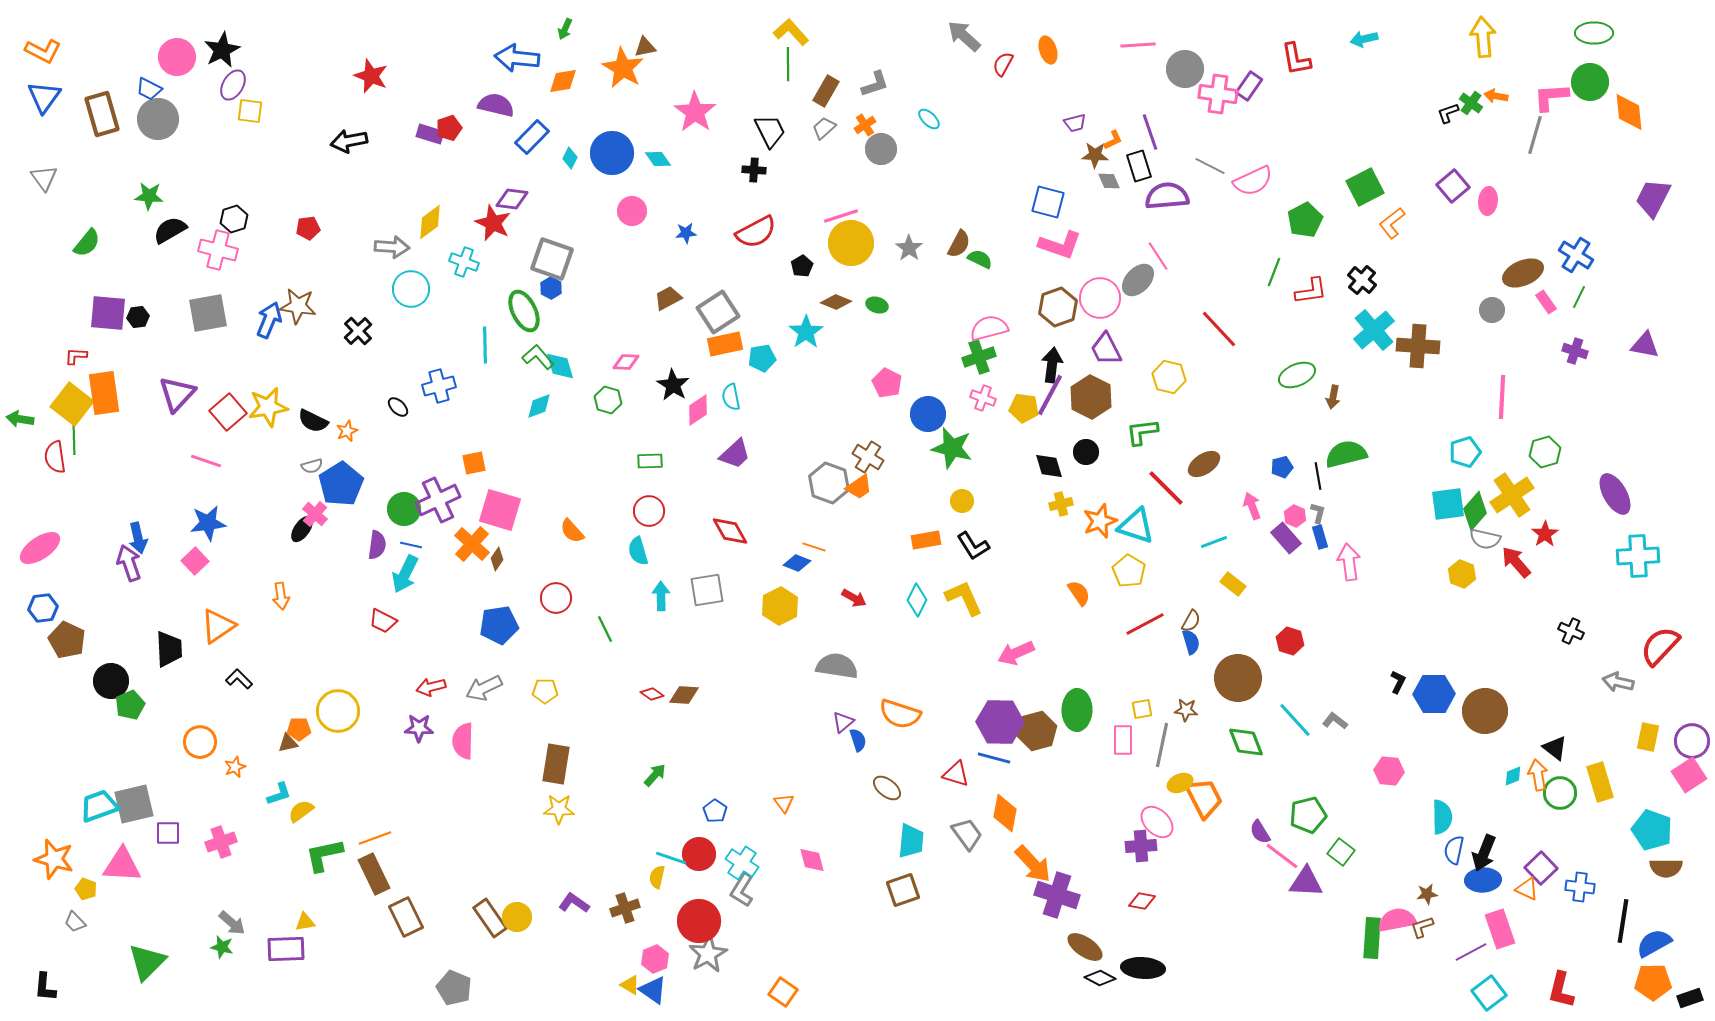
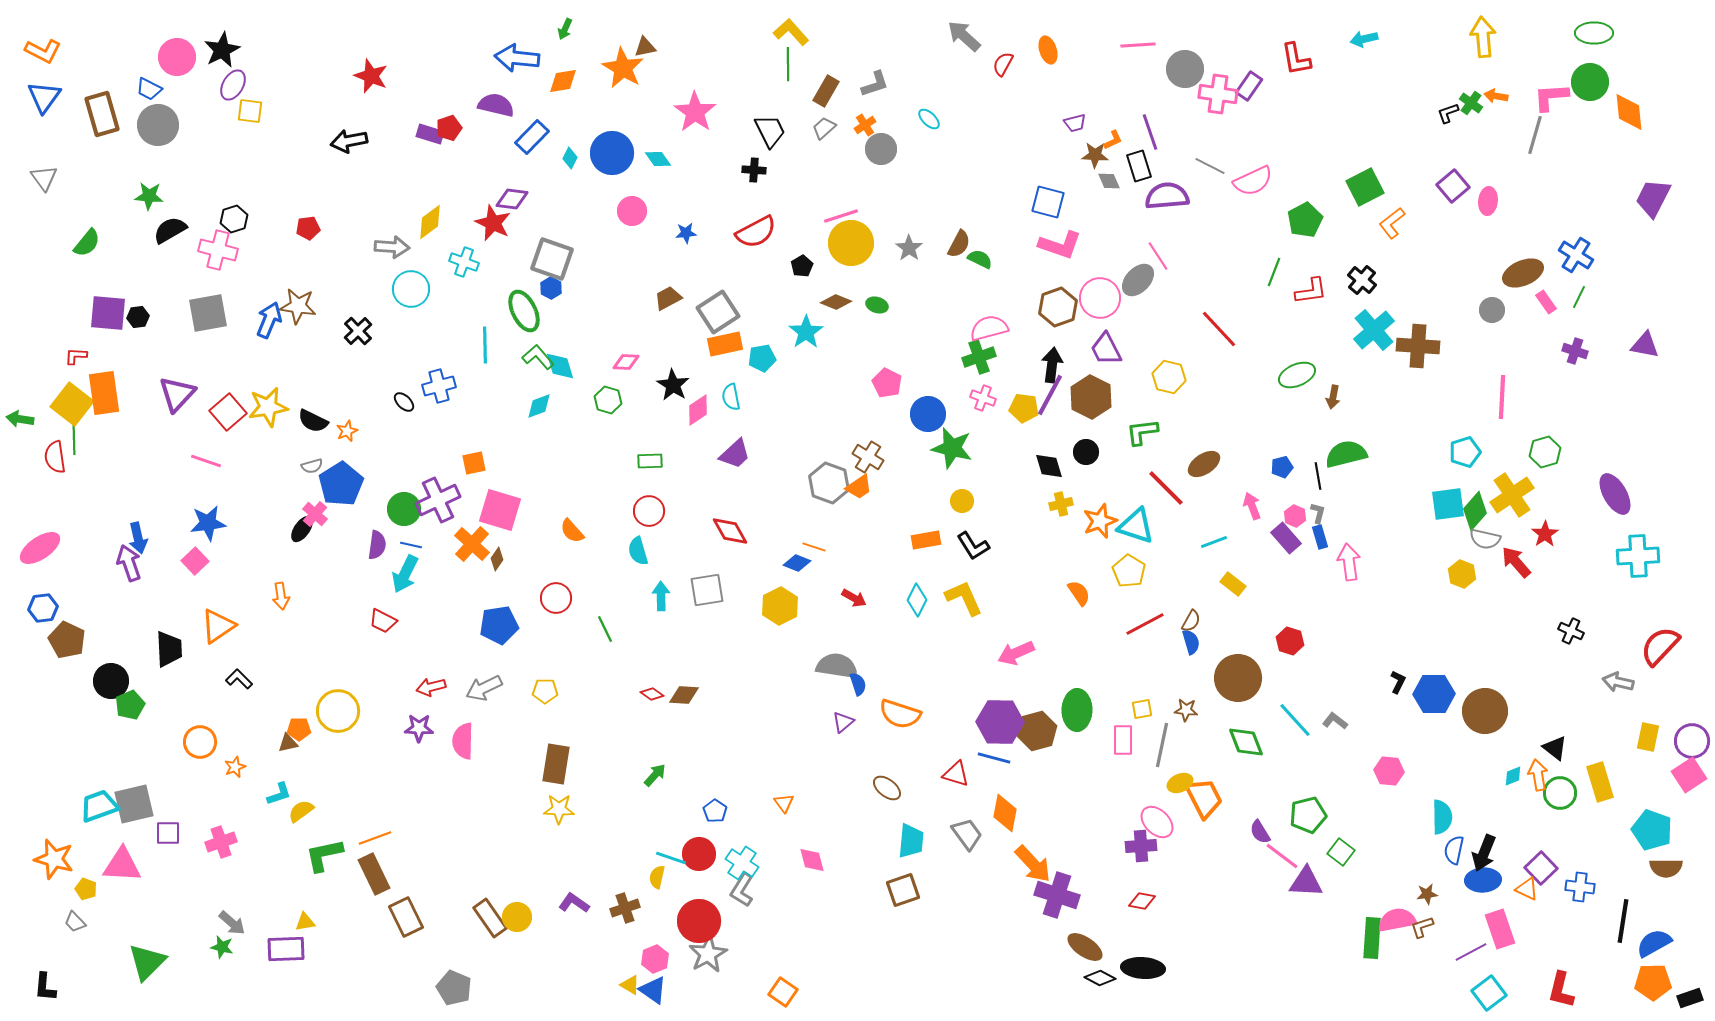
gray circle at (158, 119): moved 6 px down
black ellipse at (398, 407): moved 6 px right, 5 px up
blue semicircle at (858, 740): moved 56 px up
